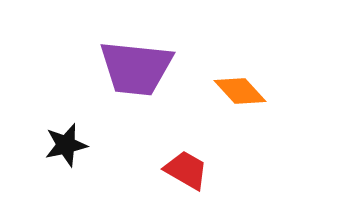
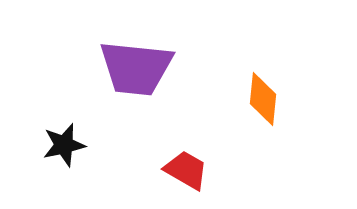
orange diamond: moved 23 px right, 8 px down; rotated 48 degrees clockwise
black star: moved 2 px left
